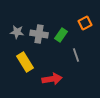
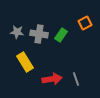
gray line: moved 24 px down
